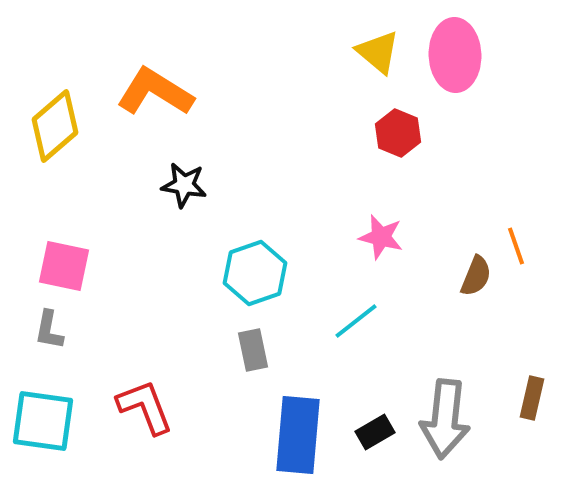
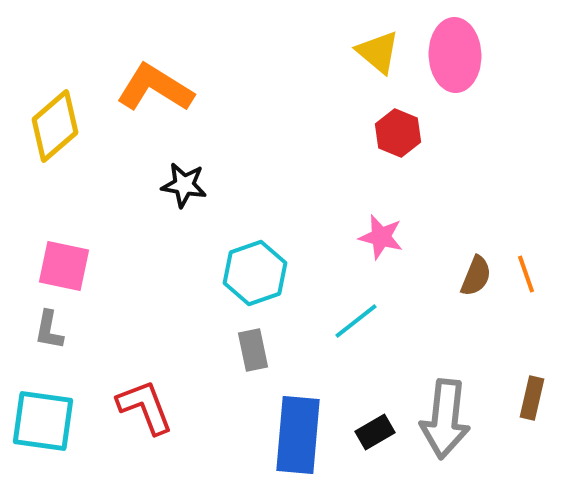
orange L-shape: moved 4 px up
orange line: moved 10 px right, 28 px down
